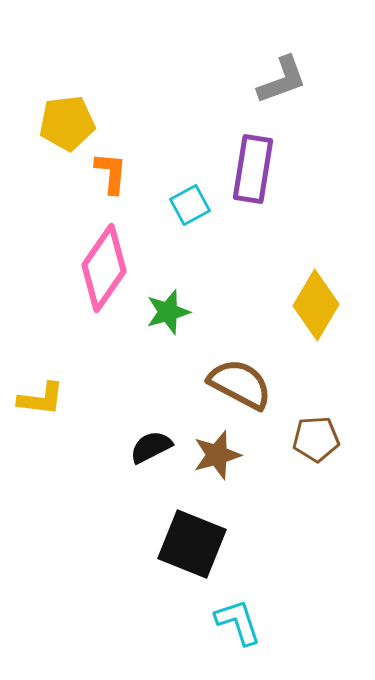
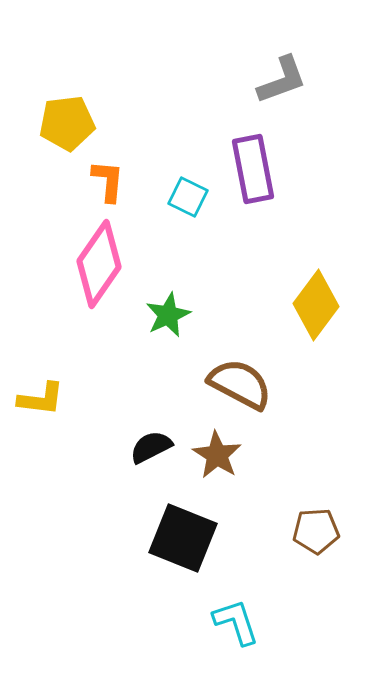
purple rectangle: rotated 20 degrees counterclockwise
orange L-shape: moved 3 px left, 8 px down
cyan square: moved 2 px left, 8 px up; rotated 36 degrees counterclockwise
pink diamond: moved 5 px left, 4 px up
yellow diamond: rotated 6 degrees clockwise
green star: moved 3 px down; rotated 9 degrees counterclockwise
brown pentagon: moved 92 px down
brown star: rotated 24 degrees counterclockwise
black square: moved 9 px left, 6 px up
cyan L-shape: moved 2 px left
